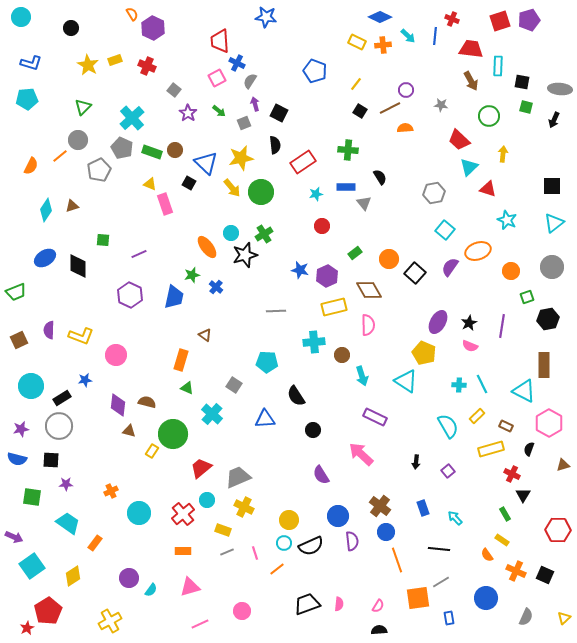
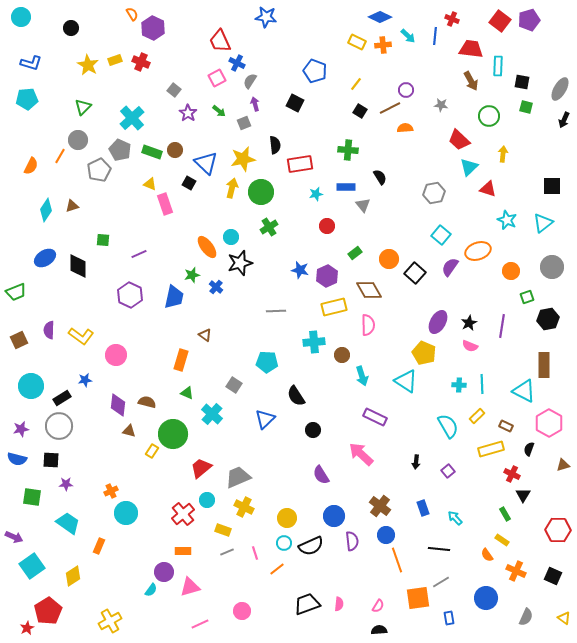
red square at (500, 21): rotated 35 degrees counterclockwise
red trapezoid at (220, 41): rotated 20 degrees counterclockwise
red cross at (147, 66): moved 6 px left, 4 px up
gray ellipse at (560, 89): rotated 65 degrees counterclockwise
black square at (279, 113): moved 16 px right, 10 px up
black arrow at (554, 120): moved 10 px right
gray pentagon at (122, 148): moved 2 px left, 2 px down
orange line at (60, 156): rotated 21 degrees counterclockwise
yellow star at (241, 158): moved 2 px right, 1 px down
red rectangle at (303, 162): moved 3 px left, 2 px down; rotated 25 degrees clockwise
yellow arrow at (232, 188): rotated 126 degrees counterclockwise
gray triangle at (364, 203): moved 1 px left, 2 px down
cyan triangle at (554, 223): moved 11 px left
red circle at (322, 226): moved 5 px right
cyan square at (445, 230): moved 4 px left, 5 px down
cyan circle at (231, 233): moved 4 px down
green cross at (264, 234): moved 5 px right, 7 px up
black star at (245, 255): moved 5 px left, 8 px down
yellow L-shape at (81, 336): rotated 15 degrees clockwise
cyan line at (482, 384): rotated 24 degrees clockwise
green triangle at (187, 388): moved 5 px down
blue triangle at (265, 419): rotated 40 degrees counterclockwise
cyan circle at (139, 513): moved 13 px left
blue circle at (338, 516): moved 4 px left
yellow circle at (289, 520): moved 2 px left, 2 px up
blue circle at (386, 532): moved 3 px down
orange rectangle at (95, 543): moved 4 px right, 3 px down; rotated 14 degrees counterclockwise
black square at (545, 575): moved 8 px right, 1 px down
purple circle at (129, 578): moved 35 px right, 6 px up
yellow triangle at (564, 618): rotated 40 degrees counterclockwise
